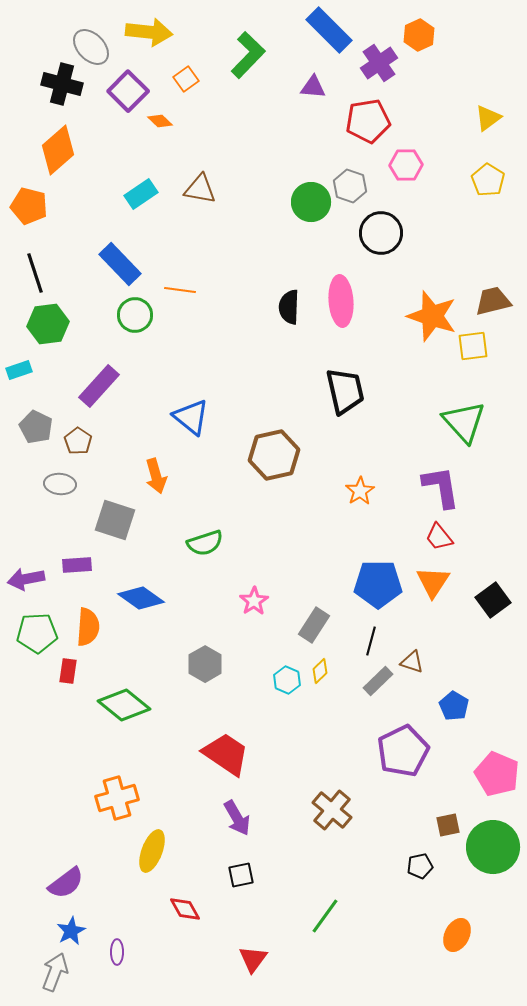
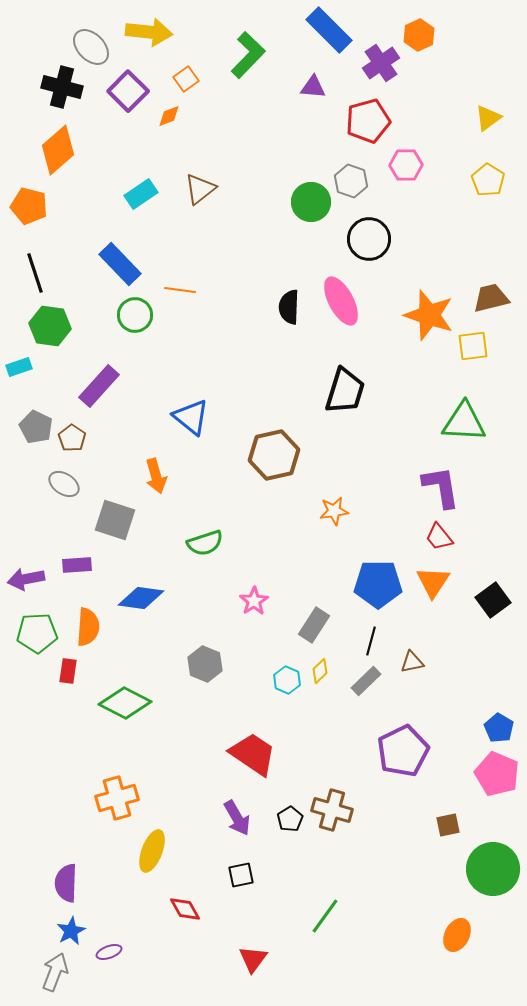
purple cross at (379, 63): moved 2 px right
black cross at (62, 84): moved 3 px down
orange diamond at (160, 121): moved 9 px right, 5 px up; rotated 65 degrees counterclockwise
red pentagon at (368, 121): rotated 6 degrees counterclockwise
gray hexagon at (350, 186): moved 1 px right, 5 px up
brown triangle at (200, 189): rotated 48 degrees counterclockwise
black circle at (381, 233): moved 12 px left, 6 px down
pink ellipse at (341, 301): rotated 24 degrees counterclockwise
brown trapezoid at (493, 301): moved 2 px left, 3 px up
orange star at (432, 316): moved 3 px left, 1 px up
green hexagon at (48, 324): moved 2 px right, 2 px down; rotated 15 degrees clockwise
cyan rectangle at (19, 370): moved 3 px up
black trapezoid at (345, 391): rotated 30 degrees clockwise
green triangle at (464, 422): rotated 45 degrees counterclockwise
brown pentagon at (78, 441): moved 6 px left, 3 px up
gray ellipse at (60, 484): moved 4 px right; rotated 28 degrees clockwise
orange star at (360, 491): moved 26 px left, 20 px down; rotated 24 degrees clockwise
blue diamond at (141, 598): rotated 27 degrees counterclockwise
brown triangle at (412, 662): rotated 30 degrees counterclockwise
gray hexagon at (205, 664): rotated 8 degrees counterclockwise
gray rectangle at (378, 681): moved 12 px left
green diamond at (124, 705): moved 1 px right, 2 px up; rotated 12 degrees counterclockwise
blue pentagon at (454, 706): moved 45 px right, 22 px down
red trapezoid at (226, 754): moved 27 px right
brown cross at (332, 810): rotated 24 degrees counterclockwise
green circle at (493, 847): moved 22 px down
black pentagon at (420, 866): moved 130 px left, 47 px up; rotated 20 degrees counterclockwise
purple semicircle at (66, 883): rotated 129 degrees clockwise
purple ellipse at (117, 952): moved 8 px left; rotated 70 degrees clockwise
